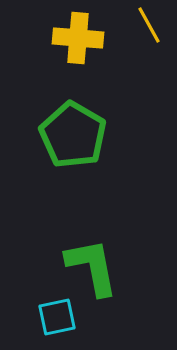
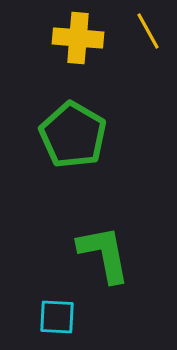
yellow line: moved 1 px left, 6 px down
green L-shape: moved 12 px right, 13 px up
cyan square: rotated 15 degrees clockwise
